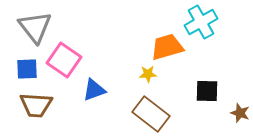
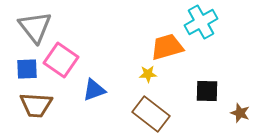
pink square: moved 3 px left
